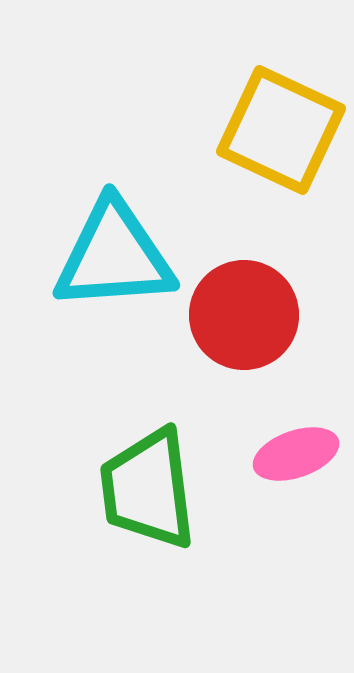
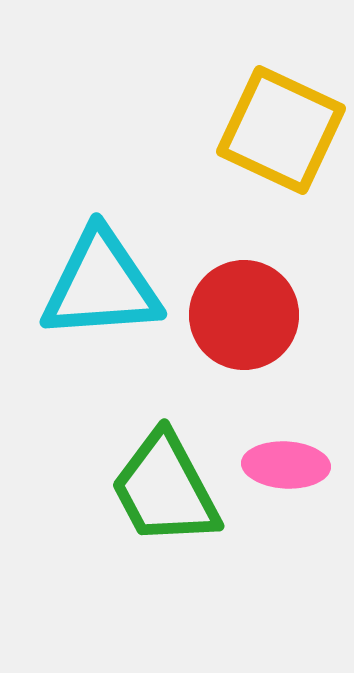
cyan triangle: moved 13 px left, 29 px down
pink ellipse: moved 10 px left, 11 px down; rotated 22 degrees clockwise
green trapezoid: moved 17 px right; rotated 21 degrees counterclockwise
